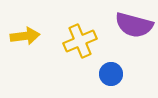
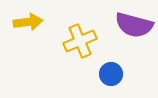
yellow arrow: moved 3 px right, 14 px up
